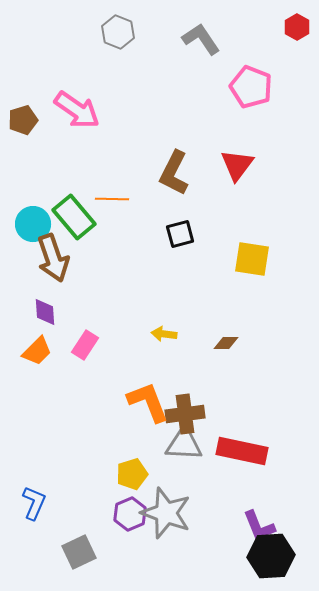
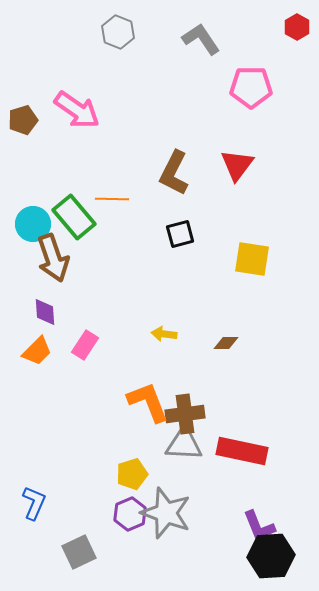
pink pentagon: rotated 21 degrees counterclockwise
